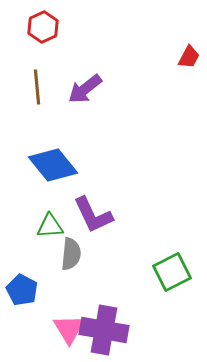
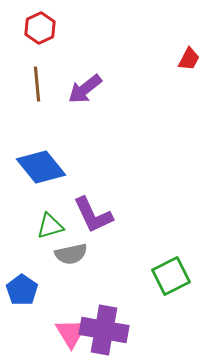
red hexagon: moved 3 px left, 1 px down
red trapezoid: moved 2 px down
brown line: moved 3 px up
blue diamond: moved 12 px left, 2 px down
green triangle: rotated 12 degrees counterclockwise
gray semicircle: rotated 72 degrees clockwise
green square: moved 1 px left, 4 px down
blue pentagon: rotated 8 degrees clockwise
pink triangle: moved 2 px right, 4 px down
